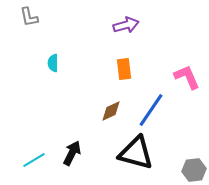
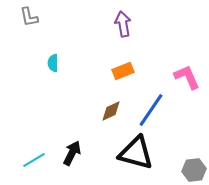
purple arrow: moved 3 px left, 1 px up; rotated 85 degrees counterclockwise
orange rectangle: moved 1 px left, 2 px down; rotated 75 degrees clockwise
